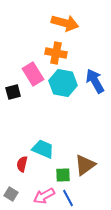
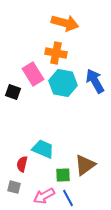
black square: rotated 35 degrees clockwise
gray square: moved 3 px right, 7 px up; rotated 16 degrees counterclockwise
